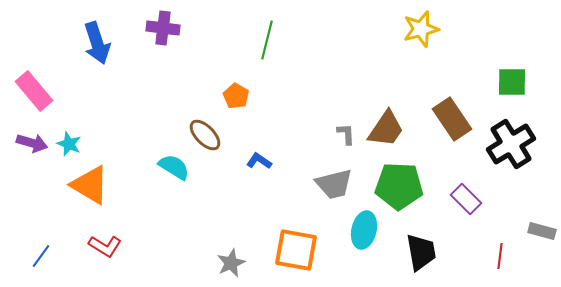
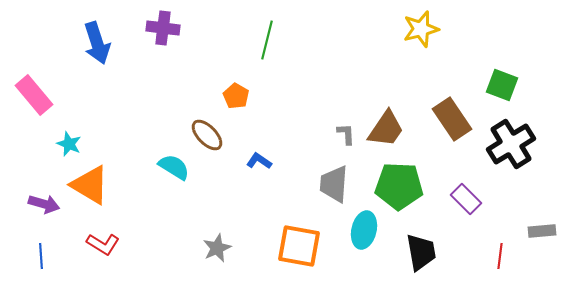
green square: moved 10 px left, 3 px down; rotated 20 degrees clockwise
pink rectangle: moved 4 px down
brown ellipse: moved 2 px right
purple arrow: moved 12 px right, 61 px down
gray trapezoid: rotated 108 degrees clockwise
gray rectangle: rotated 20 degrees counterclockwise
red L-shape: moved 2 px left, 2 px up
orange square: moved 3 px right, 4 px up
blue line: rotated 40 degrees counterclockwise
gray star: moved 14 px left, 15 px up
